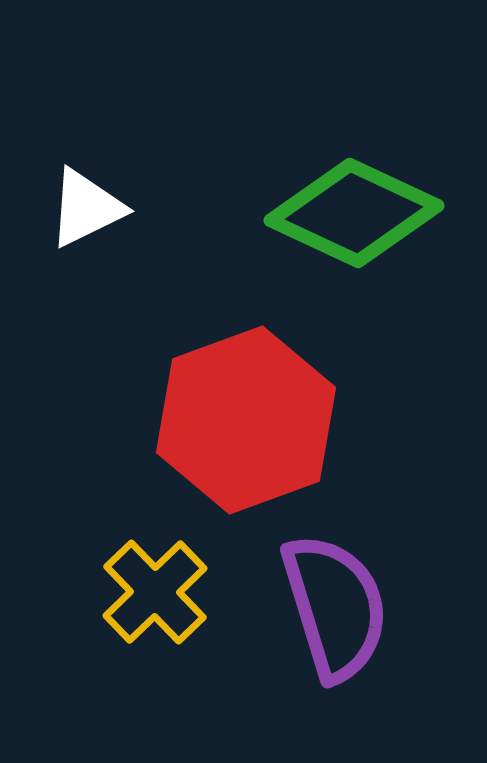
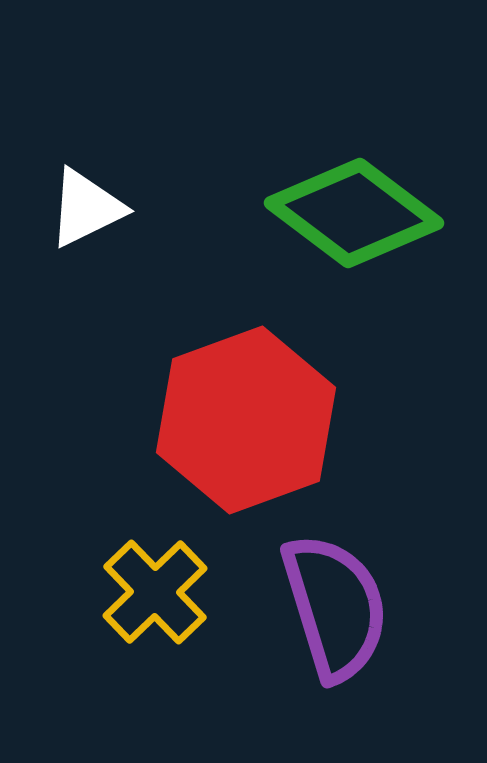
green diamond: rotated 12 degrees clockwise
